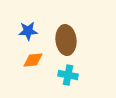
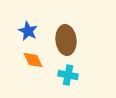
blue star: rotated 30 degrees clockwise
orange diamond: rotated 70 degrees clockwise
